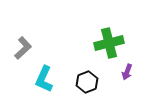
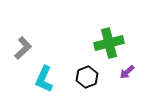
purple arrow: rotated 28 degrees clockwise
black hexagon: moved 5 px up
